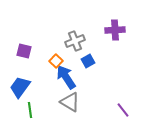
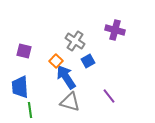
purple cross: rotated 18 degrees clockwise
gray cross: rotated 36 degrees counterclockwise
blue trapezoid: rotated 40 degrees counterclockwise
gray triangle: rotated 15 degrees counterclockwise
purple line: moved 14 px left, 14 px up
